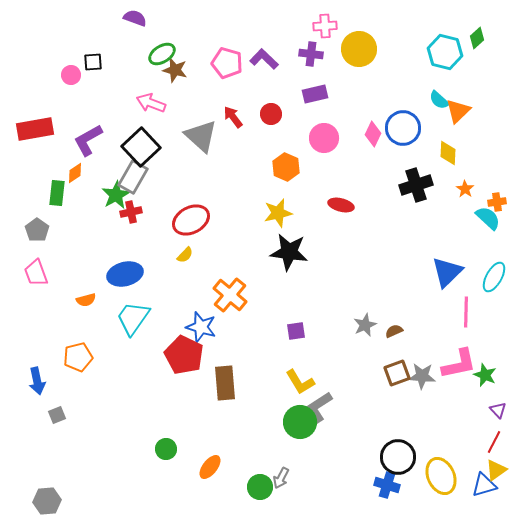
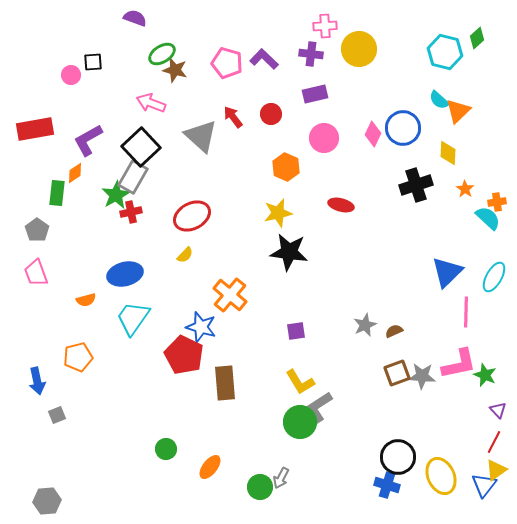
red ellipse at (191, 220): moved 1 px right, 4 px up
blue triangle at (484, 485): rotated 36 degrees counterclockwise
